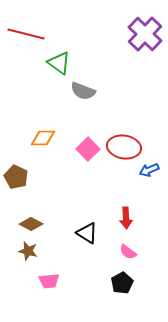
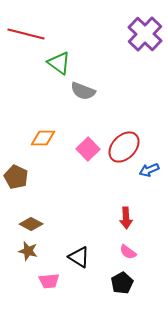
red ellipse: rotated 56 degrees counterclockwise
black triangle: moved 8 px left, 24 px down
